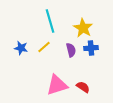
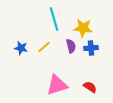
cyan line: moved 4 px right, 2 px up
yellow star: rotated 24 degrees counterclockwise
purple semicircle: moved 4 px up
red semicircle: moved 7 px right
